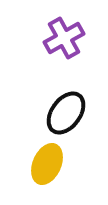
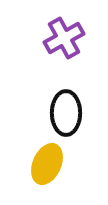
black ellipse: rotated 36 degrees counterclockwise
